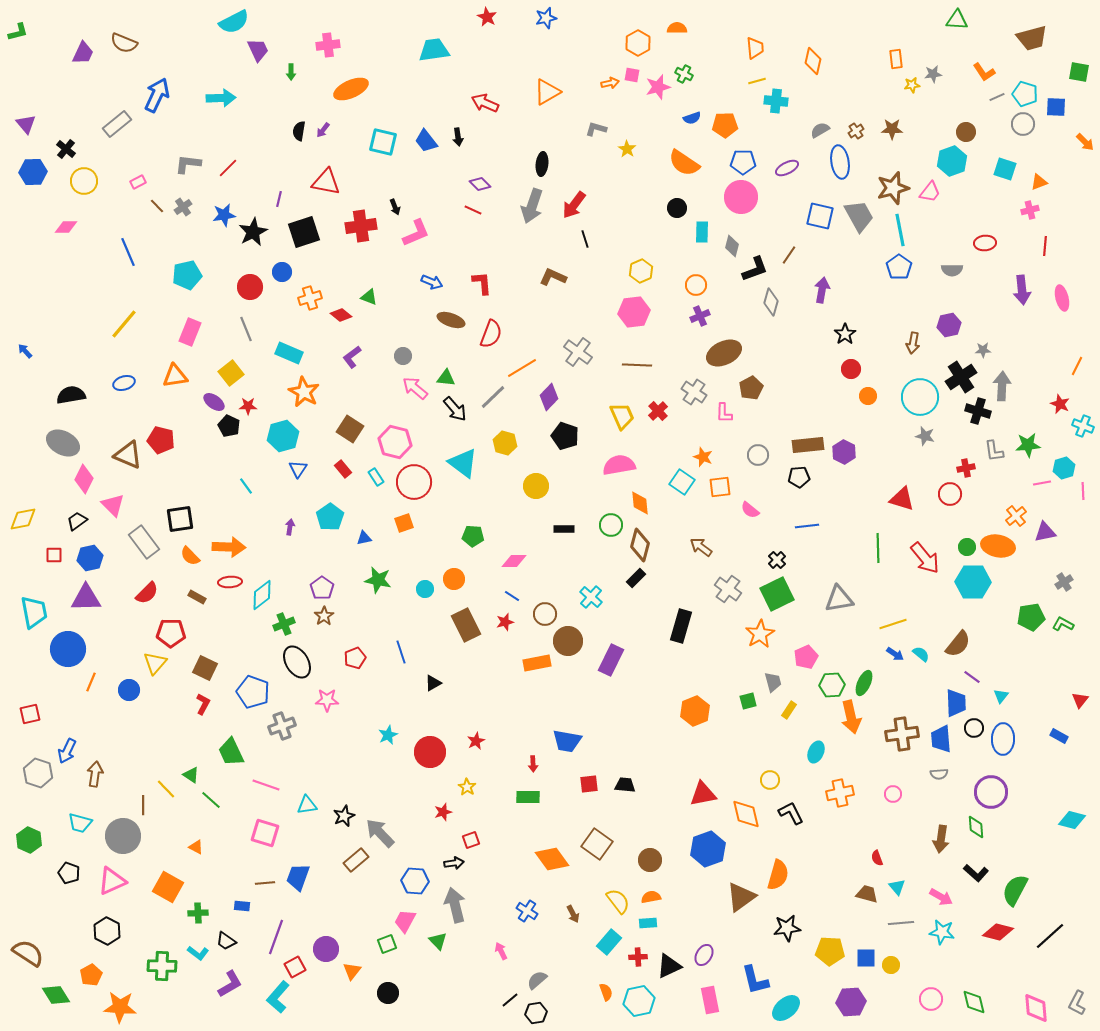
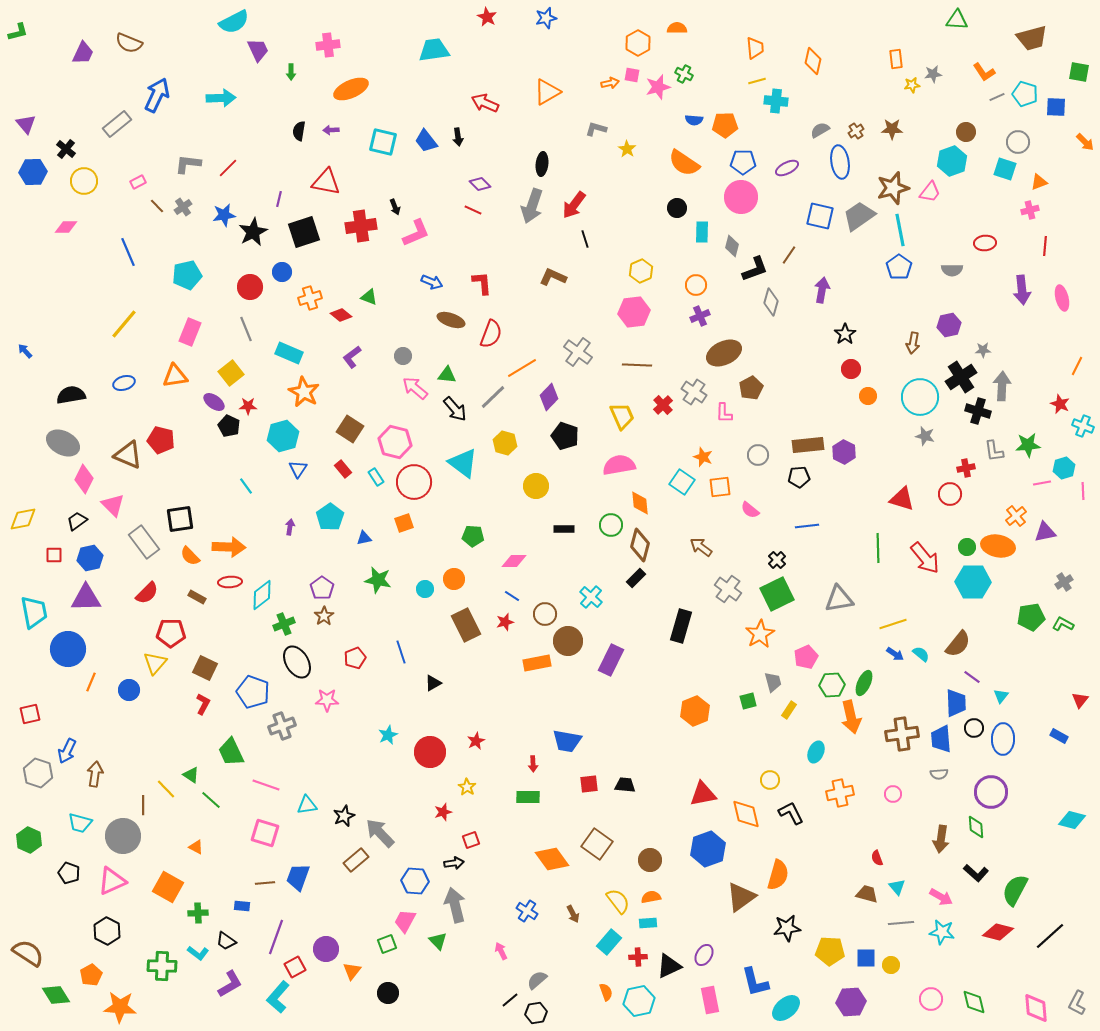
brown semicircle at (124, 43): moved 5 px right
blue semicircle at (692, 118): moved 2 px right, 2 px down; rotated 24 degrees clockwise
gray circle at (1023, 124): moved 5 px left, 18 px down
purple arrow at (323, 130): moved 8 px right; rotated 49 degrees clockwise
gray trapezoid at (859, 216): rotated 96 degrees counterclockwise
green triangle at (446, 378): moved 1 px right, 3 px up
red cross at (658, 411): moved 5 px right, 6 px up
blue L-shape at (755, 980): moved 2 px down
